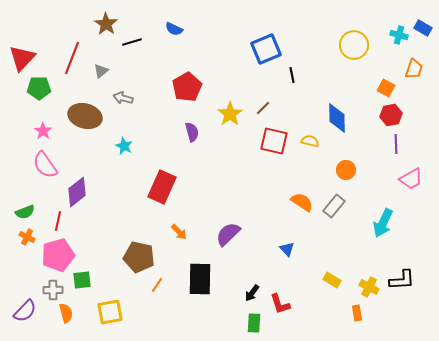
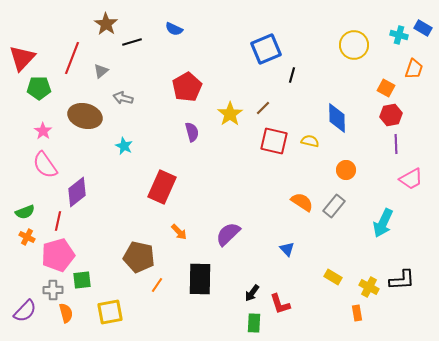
black line at (292, 75): rotated 28 degrees clockwise
yellow rectangle at (332, 280): moved 1 px right, 3 px up
